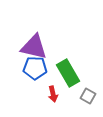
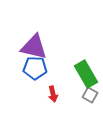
green rectangle: moved 18 px right, 1 px down
gray square: moved 2 px right, 1 px up
